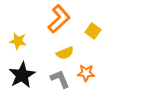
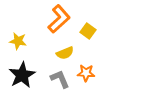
yellow square: moved 5 px left
